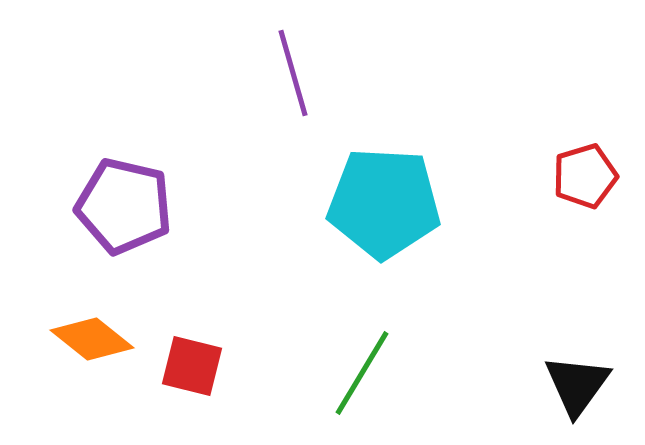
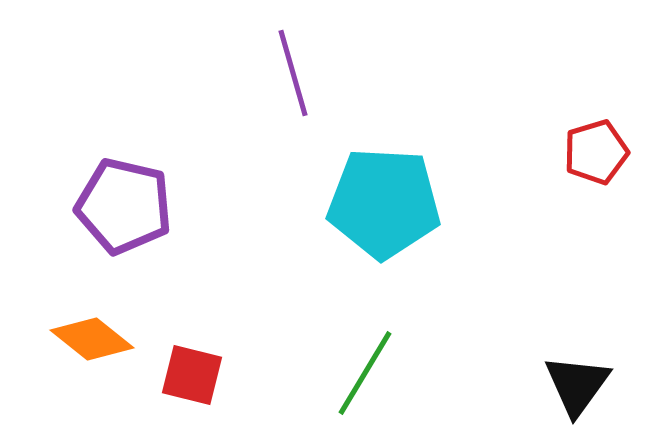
red pentagon: moved 11 px right, 24 px up
red square: moved 9 px down
green line: moved 3 px right
